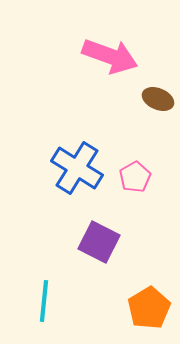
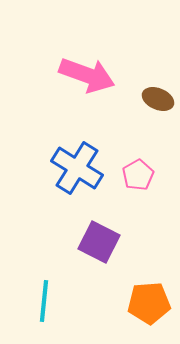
pink arrow: moved 23 px left, 19 px down
pink pentagon: moved 3 px right, 2 px up
orange pentagon: moved 5 px up; rotated 27 degrees clockwise
